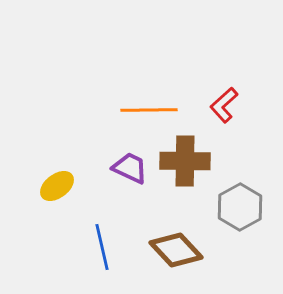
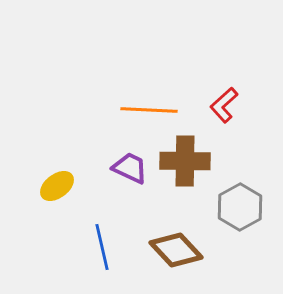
orange line: rotated 4 degrees clockwise
